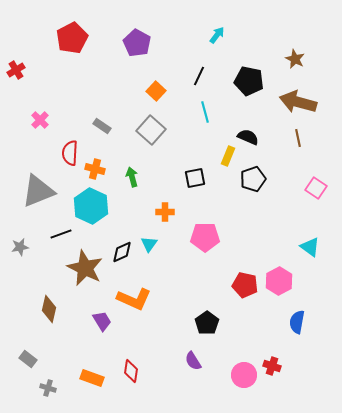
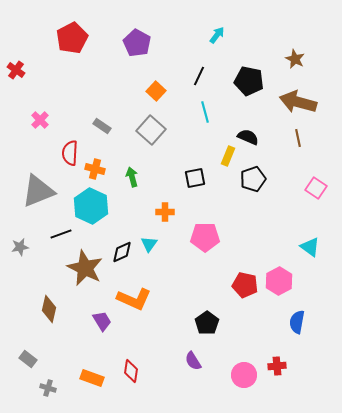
red cross at (16, 70): rotated 24 degrees counterclockwise
red cross at (272, 366): moved 5 px right; rotated 24 degrees counterclockwise
